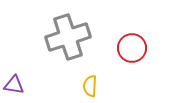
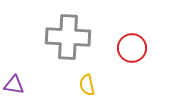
gray cross: rotated 21 degrees clockwise
yellow semicircle: moved 3 px left, 1 px up; rotated 15 degrees counterclockwise
